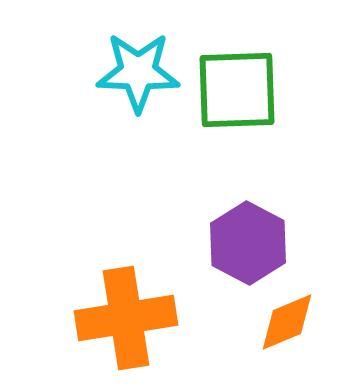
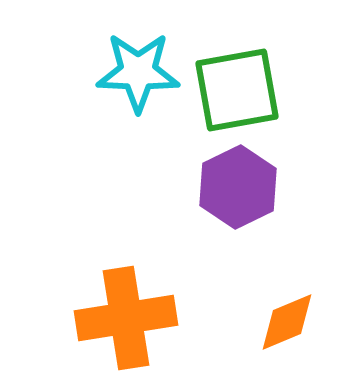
green square: rotated 8 degrees counterclockwise
purple hexagon: moved 10 px left, 56 px up; rotated 6 degrees clockwise
